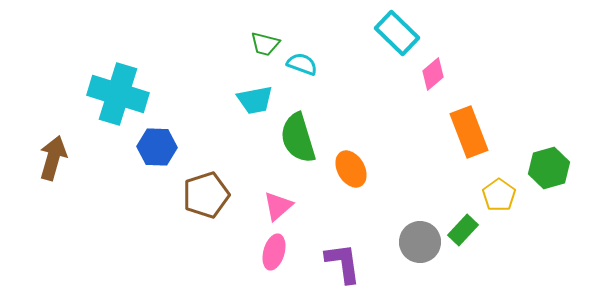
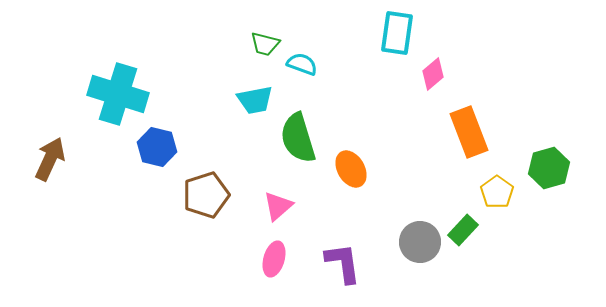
cyan rectangle: rotated 54 degrees clockwise
blue hexagon: rotated 12 degrees clockwise
brown arrow: moved 3 px left, 1 px down; rotated 9 degrees clockwise
yellow pentagon: moved 2 px left, 3 px up
pink ellipse: moved 7 px down
